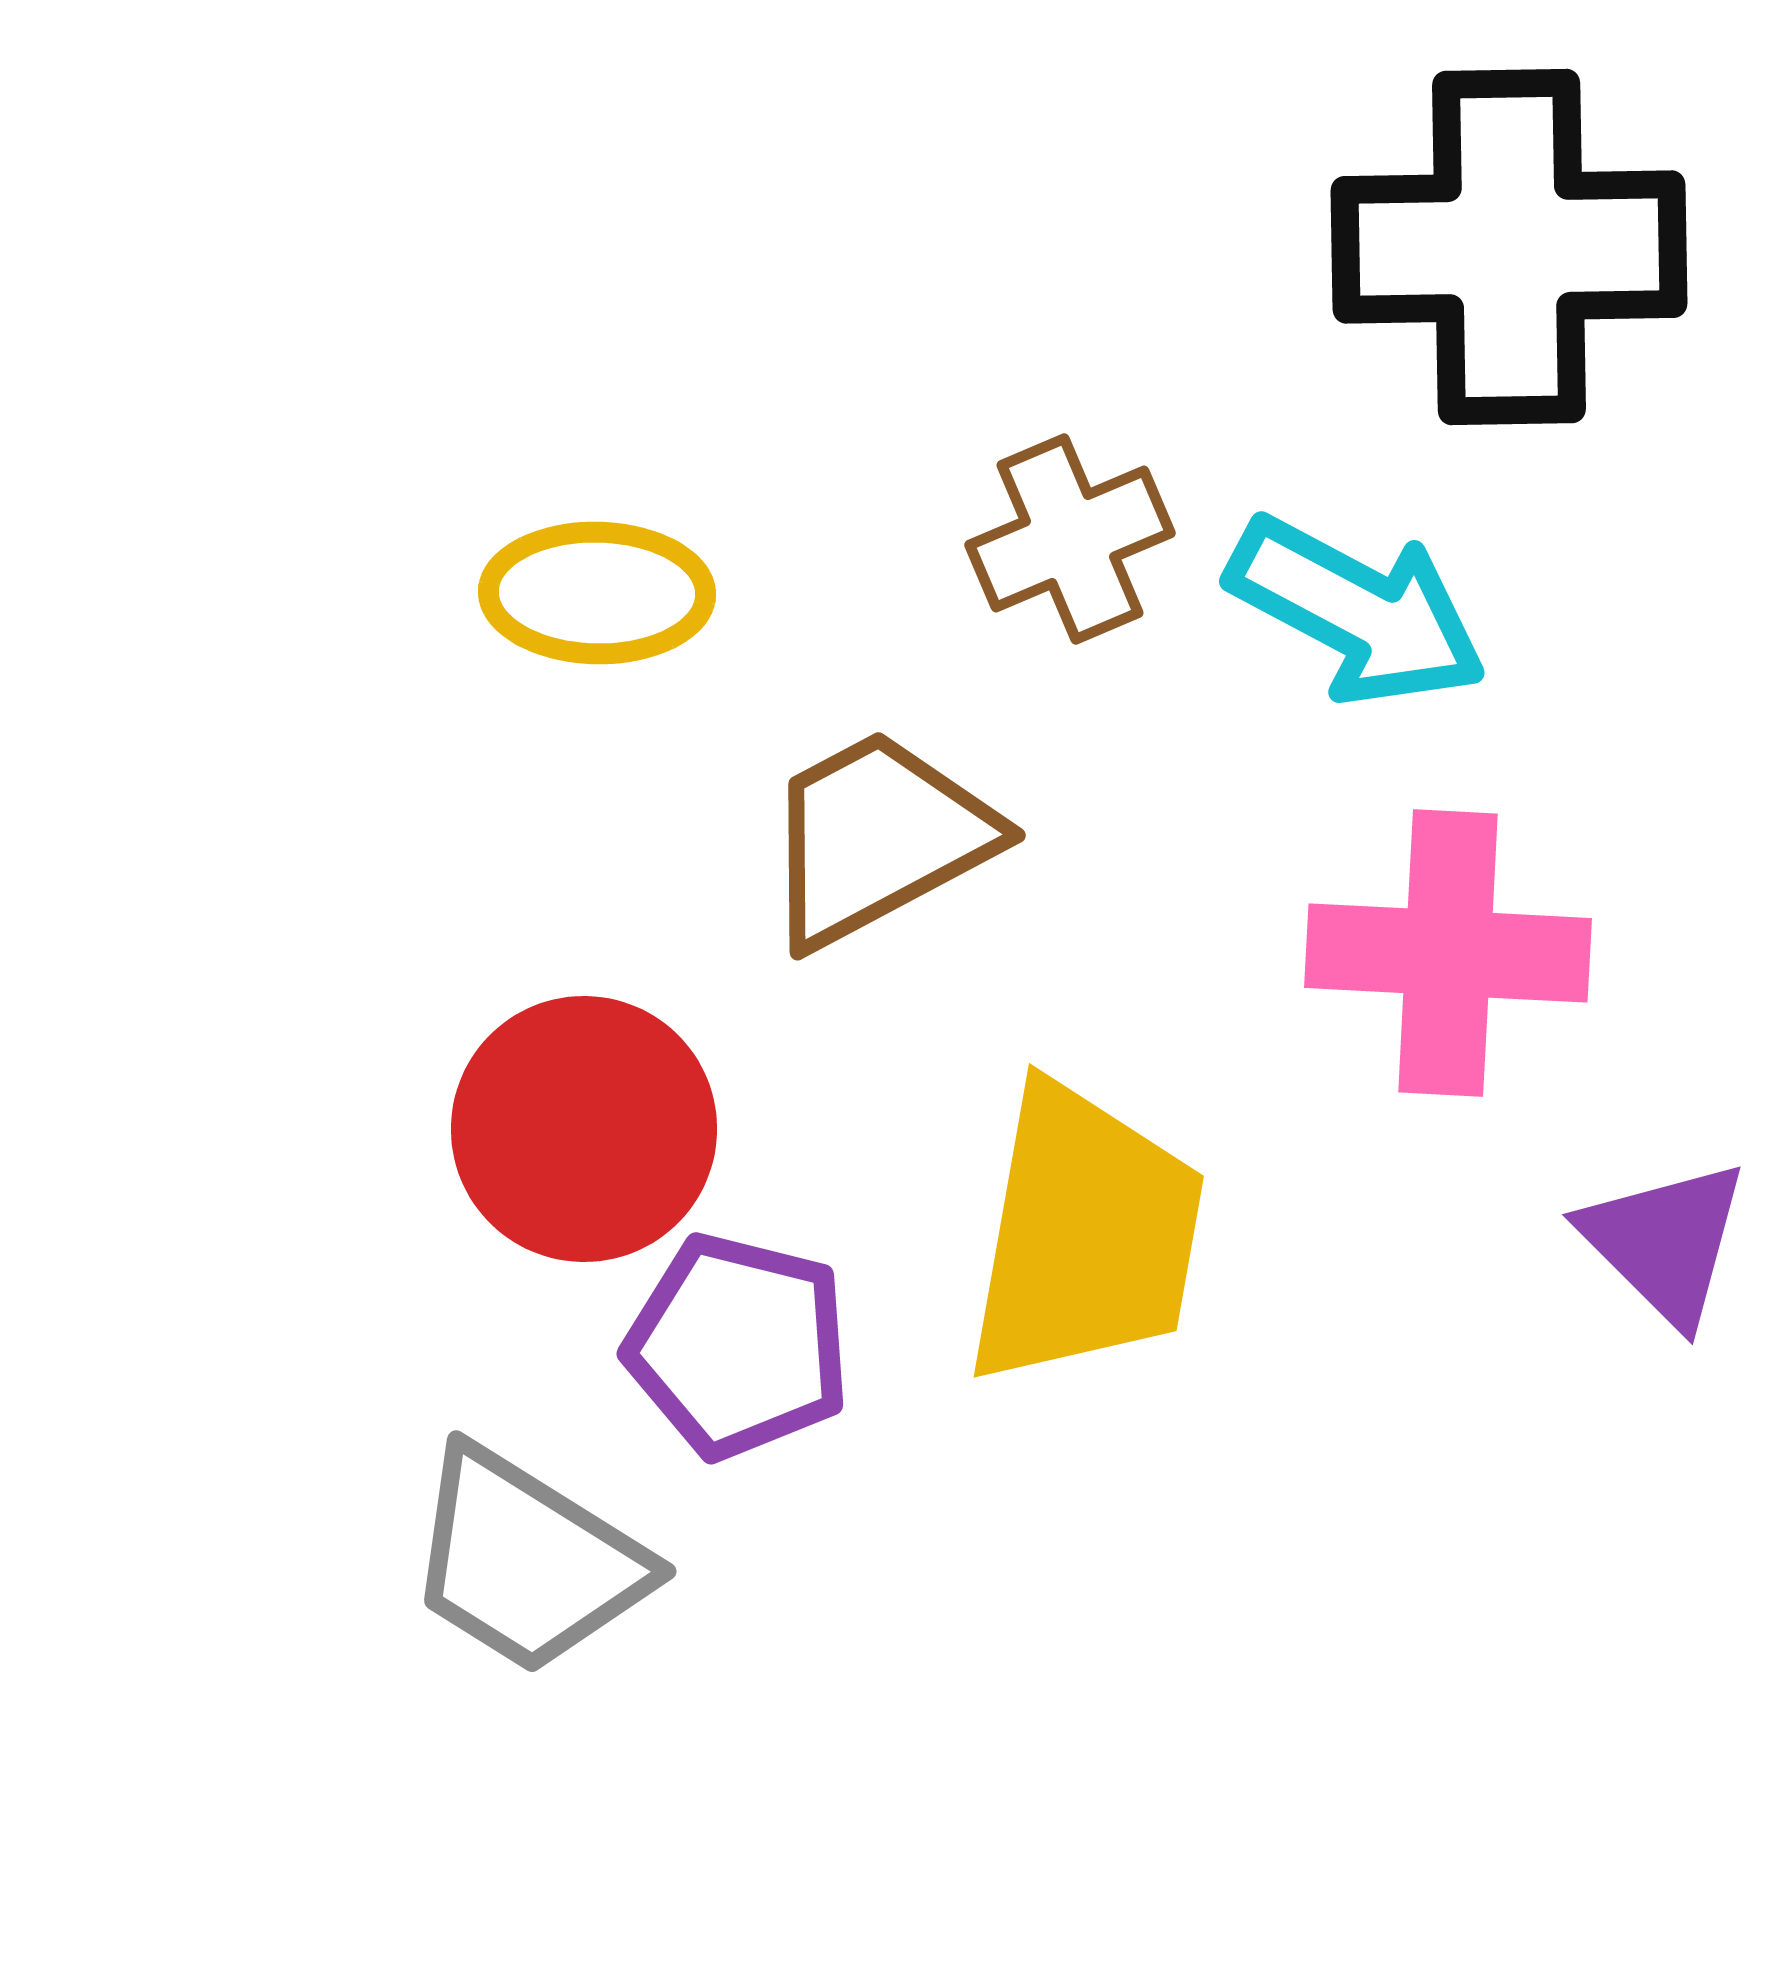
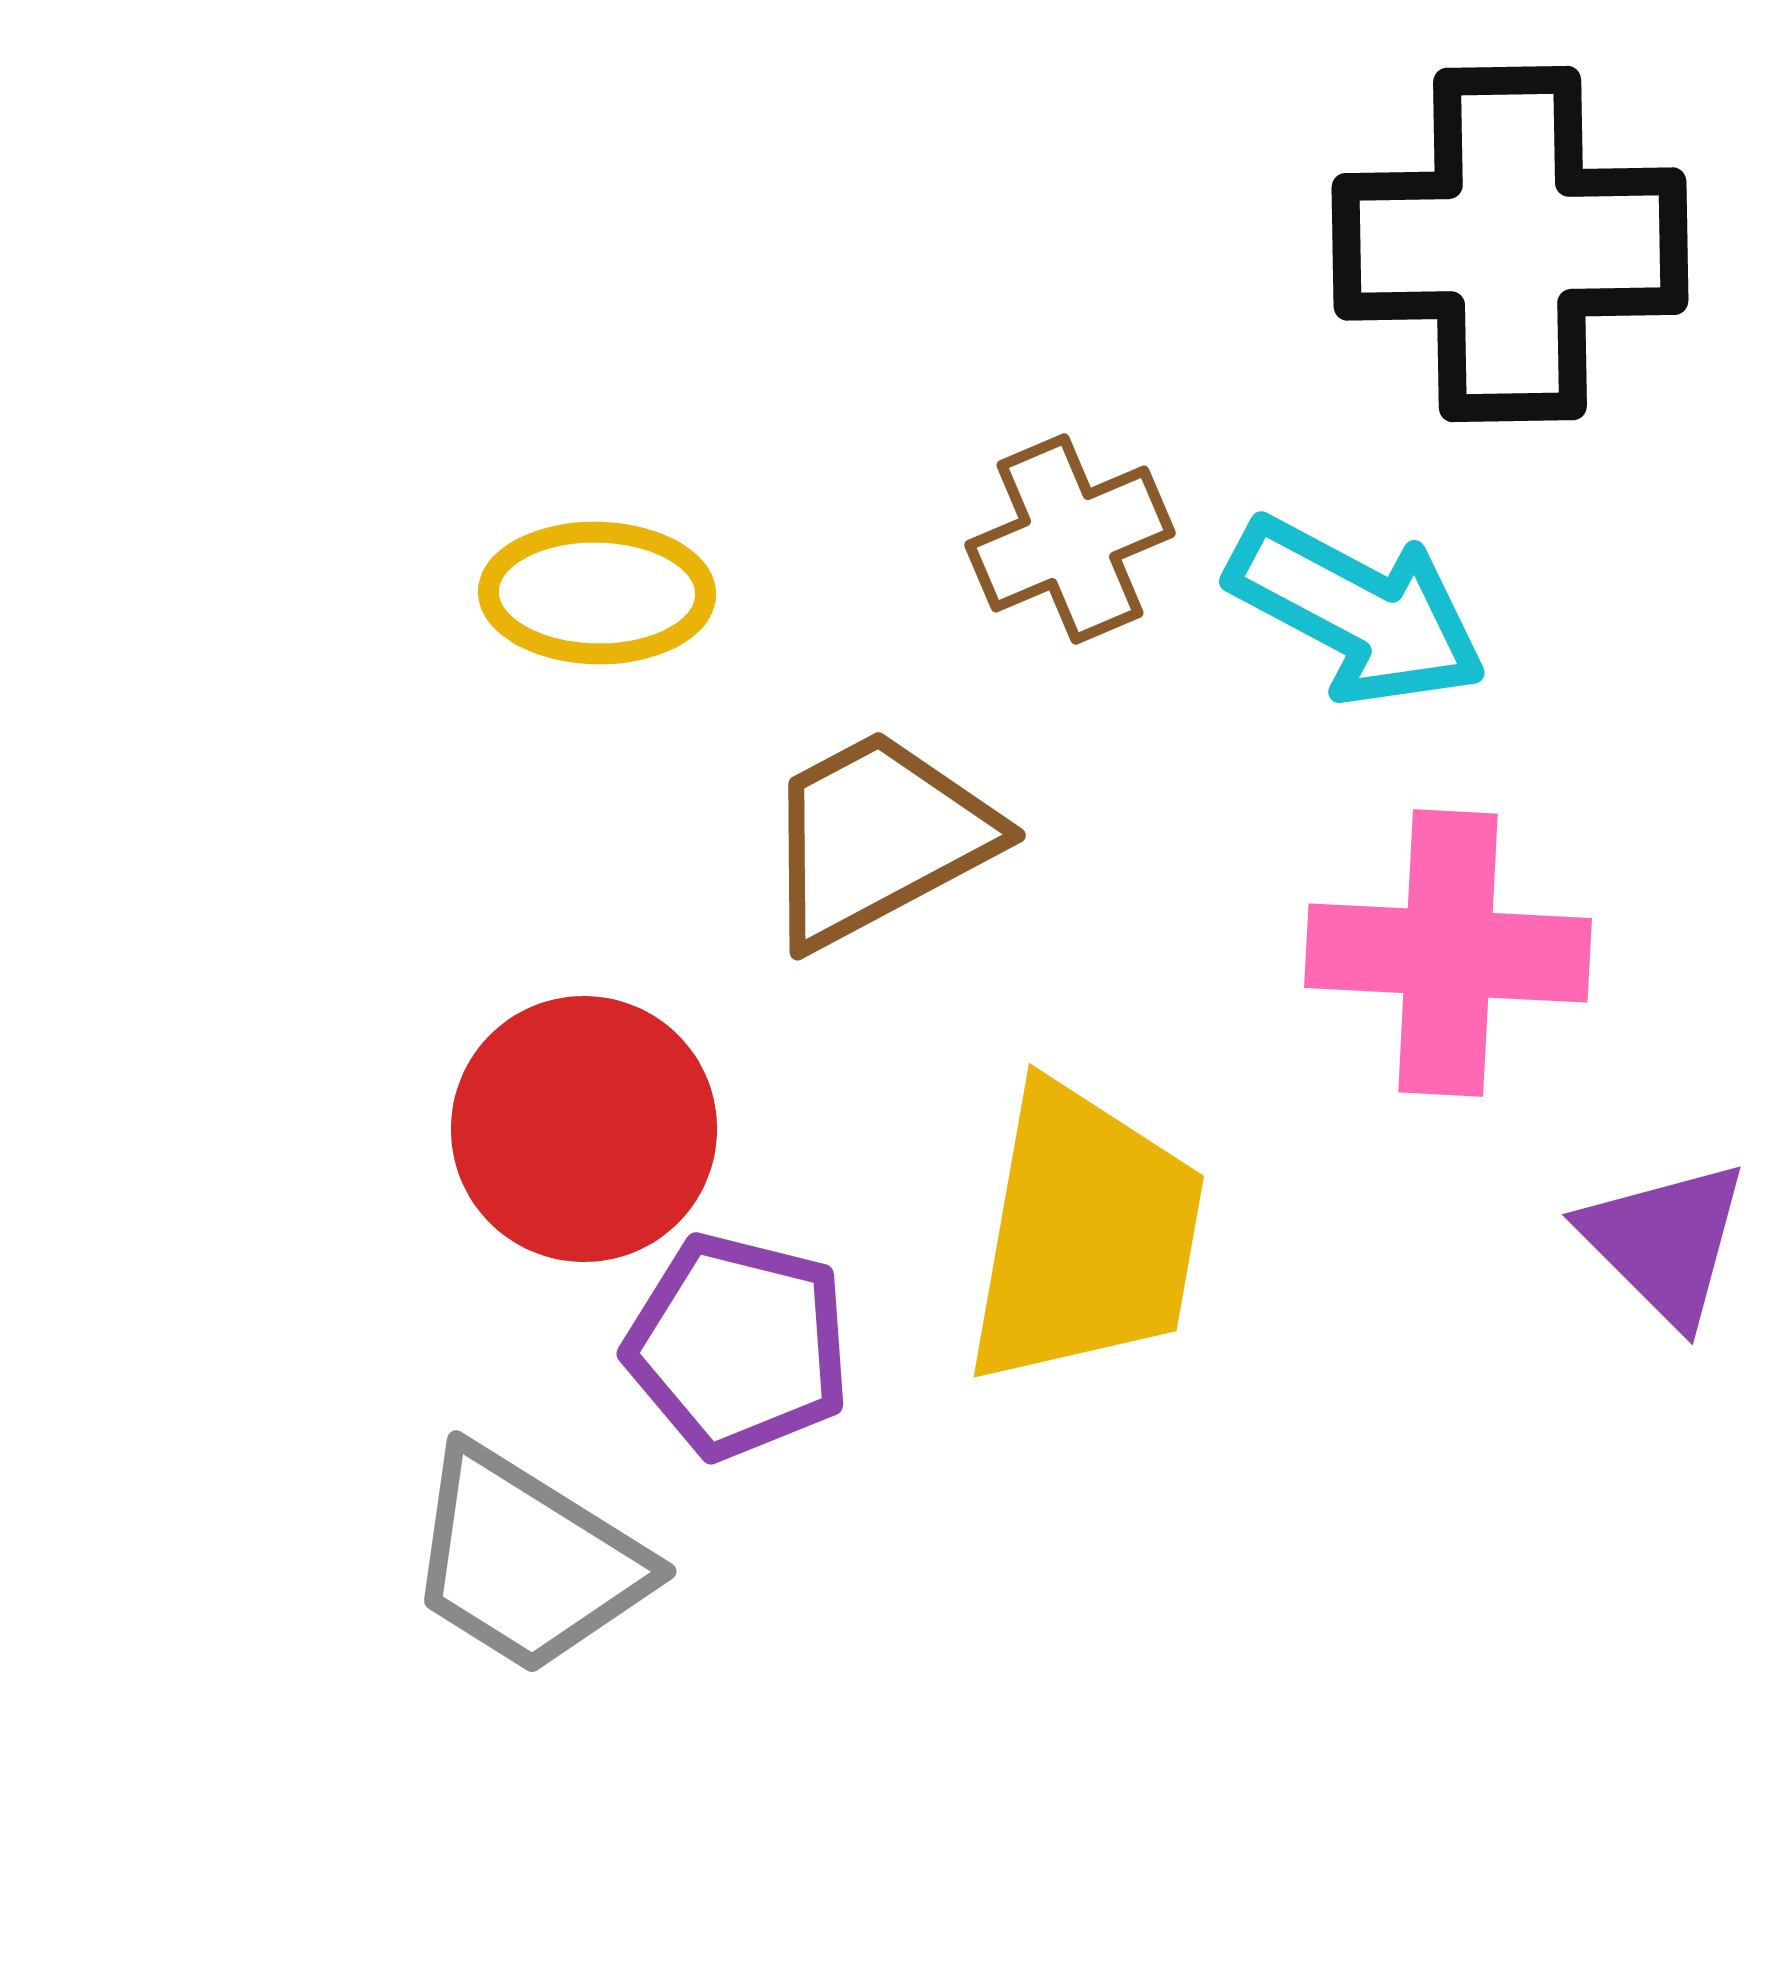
black cross: moved 1 px right, 3 px up
